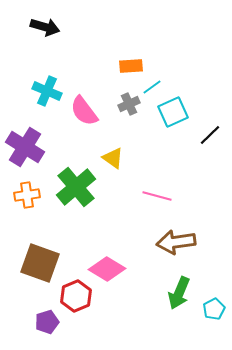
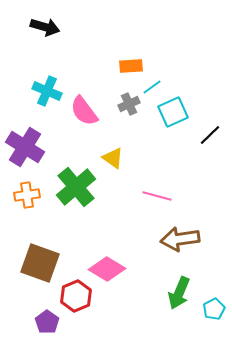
brown arrow: moved 4 px right, 3 px up
purple pentagon: rotated 20 degrees counterclockwise
